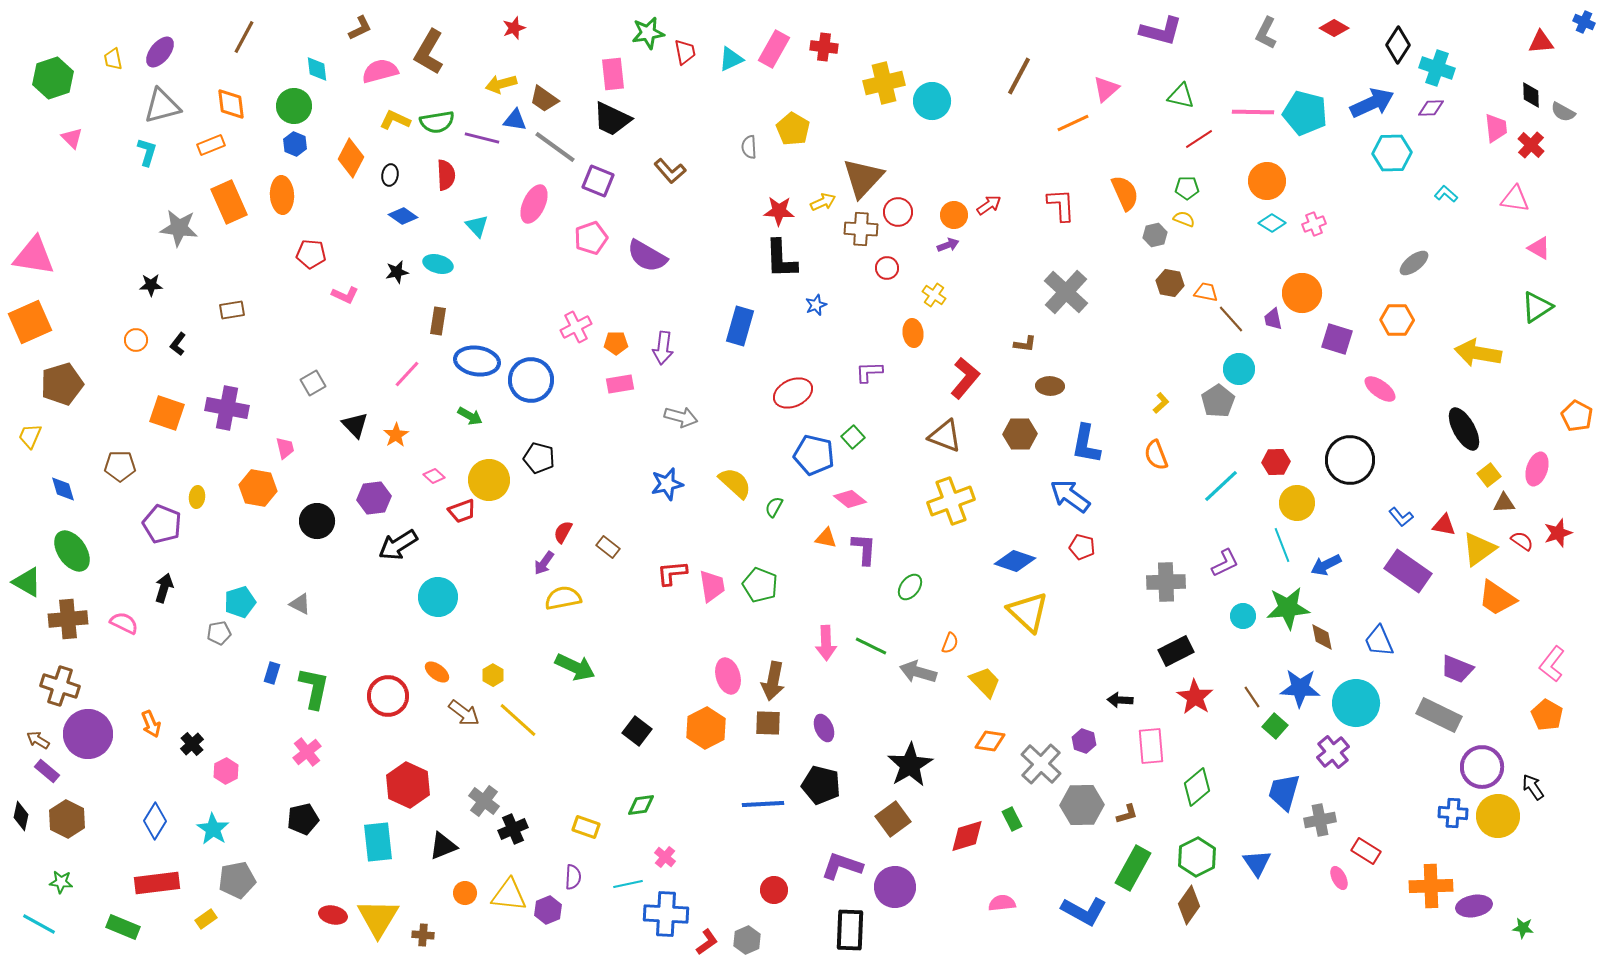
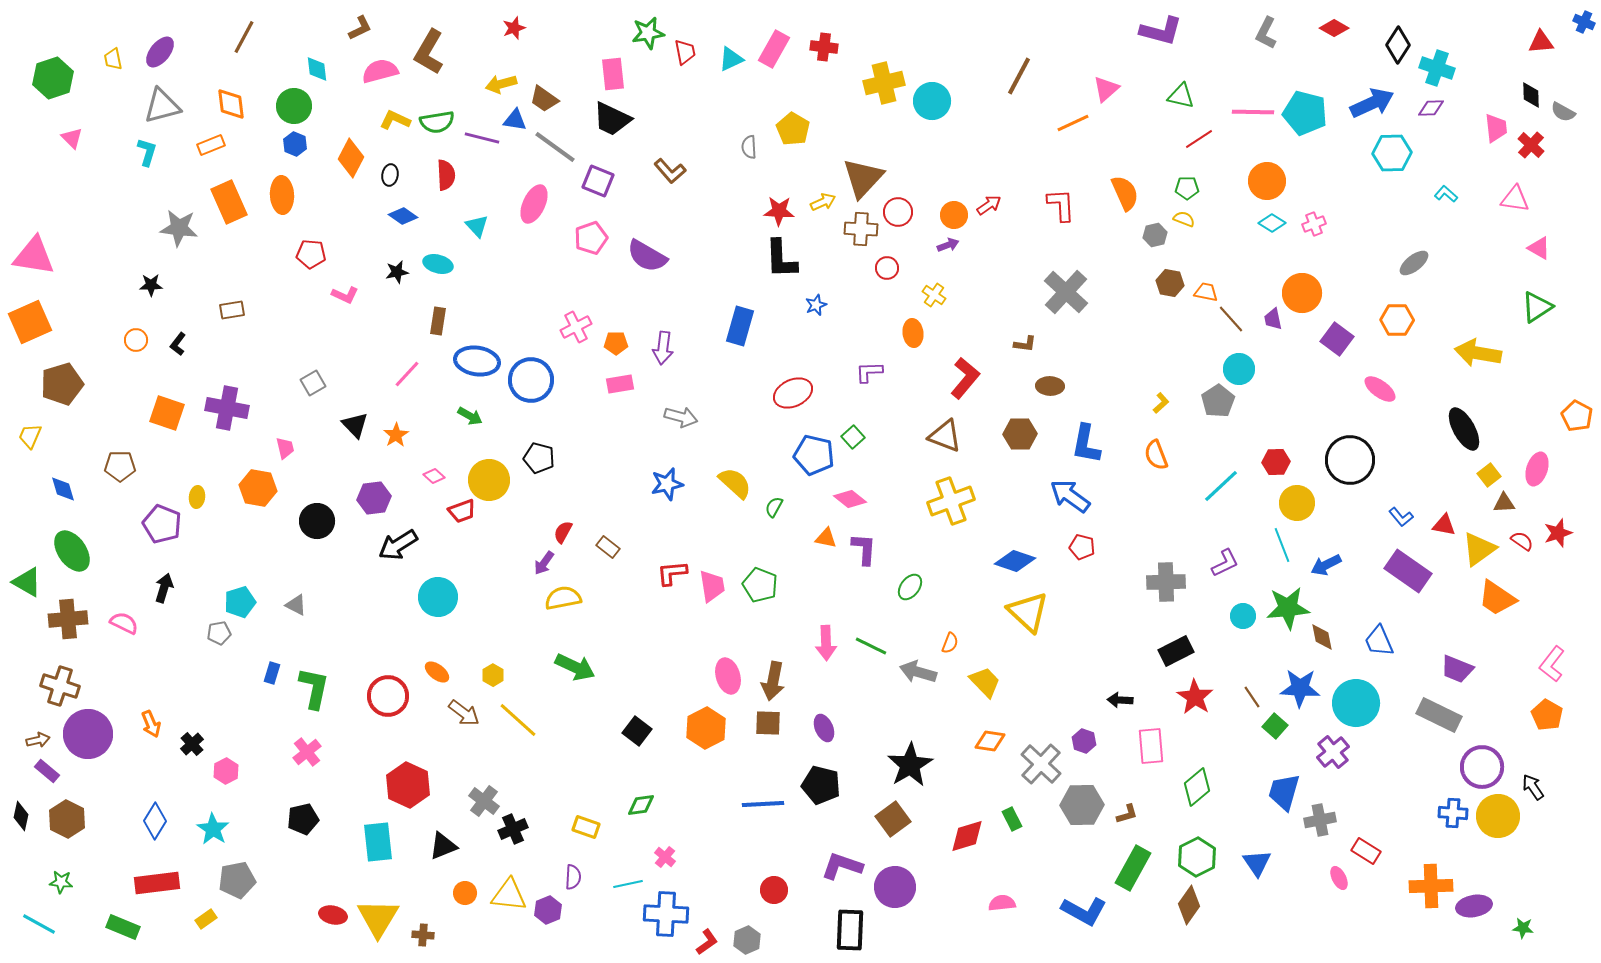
purple square at (1337, 339): rotated 20 degrees clockwise
gray triangle at (300, 604): moved 4 px left, 1 px down
brown arrow at (38, 740): rotated 135 degrees clockwise
